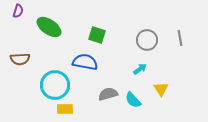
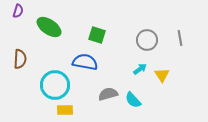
brown semicircle: rotated 84 degrees counterclockwise
yellow triangle: moved 1 px right, 14 px up
yellow rectangle: moved 1 px down
